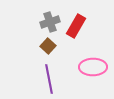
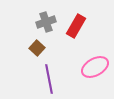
gray cross: moved 4 px left
brown square: moved 11 px left, 2 px down
pink ellipse: moved 2 px right; rotated 28 degrees counterclockwise
